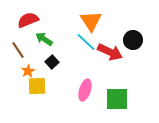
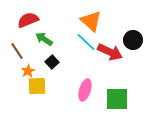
orange triangle: rotated 15 degrees counterclockwise
brown line: moved 1 px left, 1 px down
